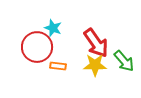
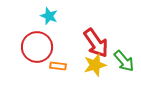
cyan star: moved 4 px left, 12 px up
yellow star: rotated 15 degrees counterclockwise
